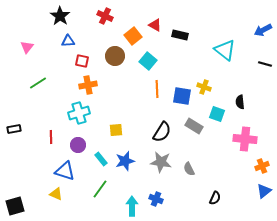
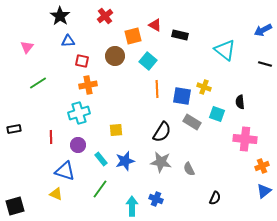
red cross at (105, 16): rotated 28 degrees clockwise
orange square at (133, 36): rotated 24 degrees clockwise
gray rectangle at (194, 126): moved 2 px left, 4 px up
